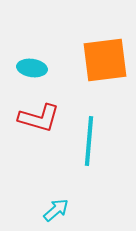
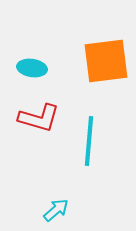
orange square: moved 1 px right, 1 px down
